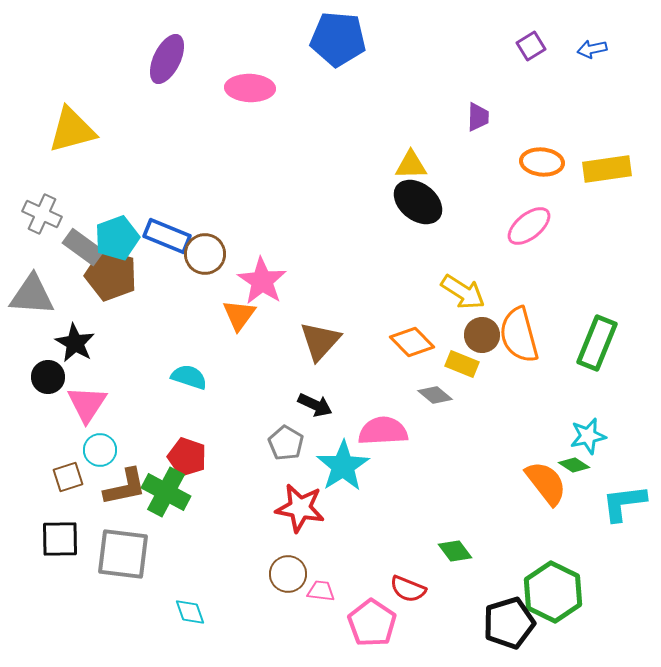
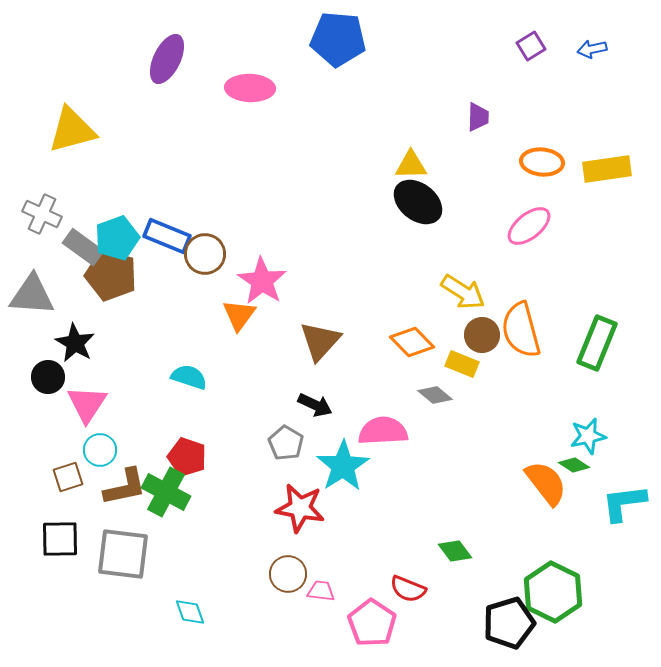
orange semicircle at (519, 335): moved 2 px right, 5 px up
